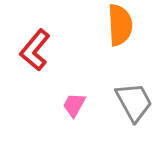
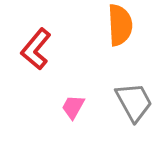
red L-shape: moved 1 px right, 1 px up
pink trapezoid: moved 1 px left, 2 px down
